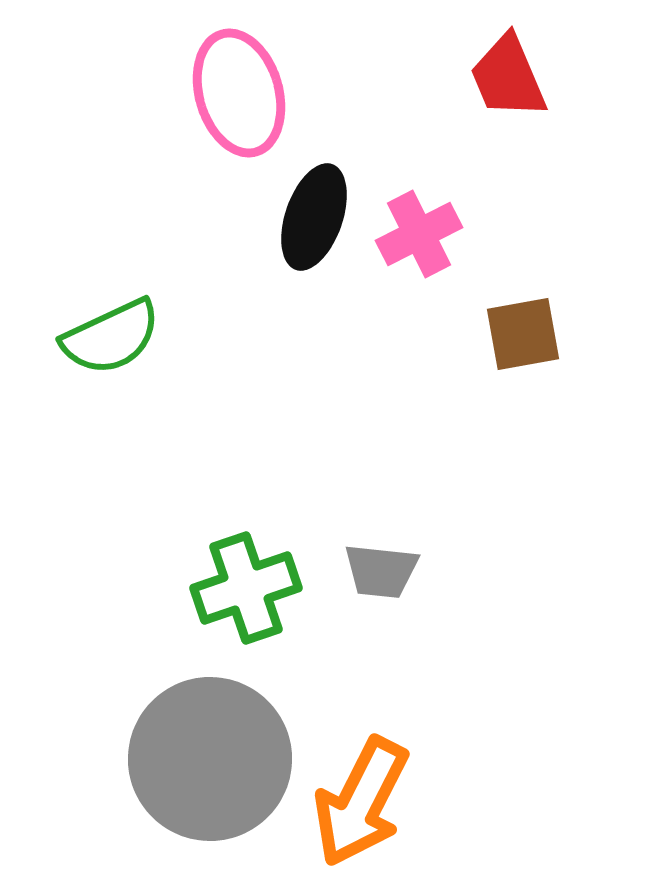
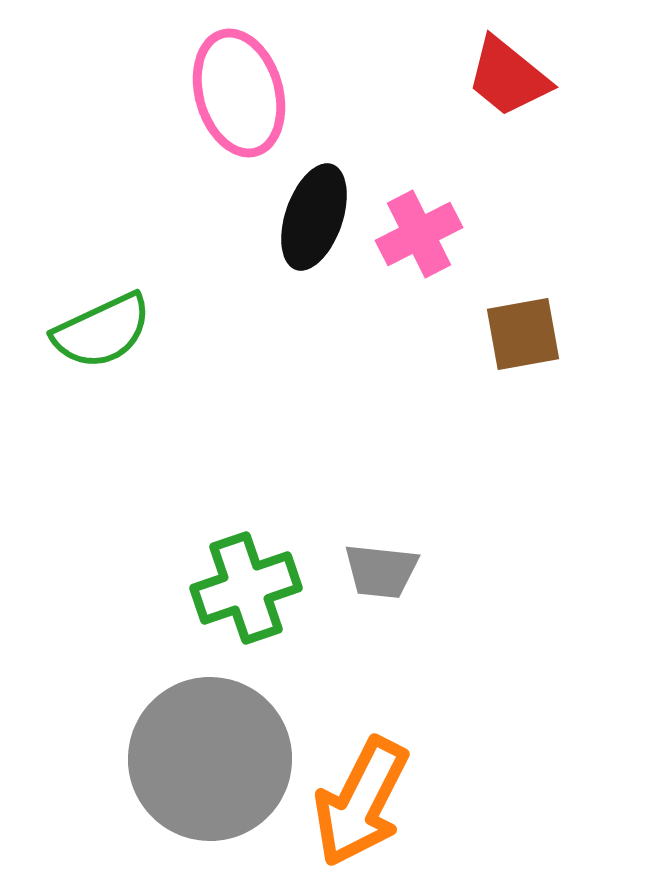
red trapezoid: rotated 28 degrees counterclockwise
green semicircle: moved 9 px left, 6 px up
